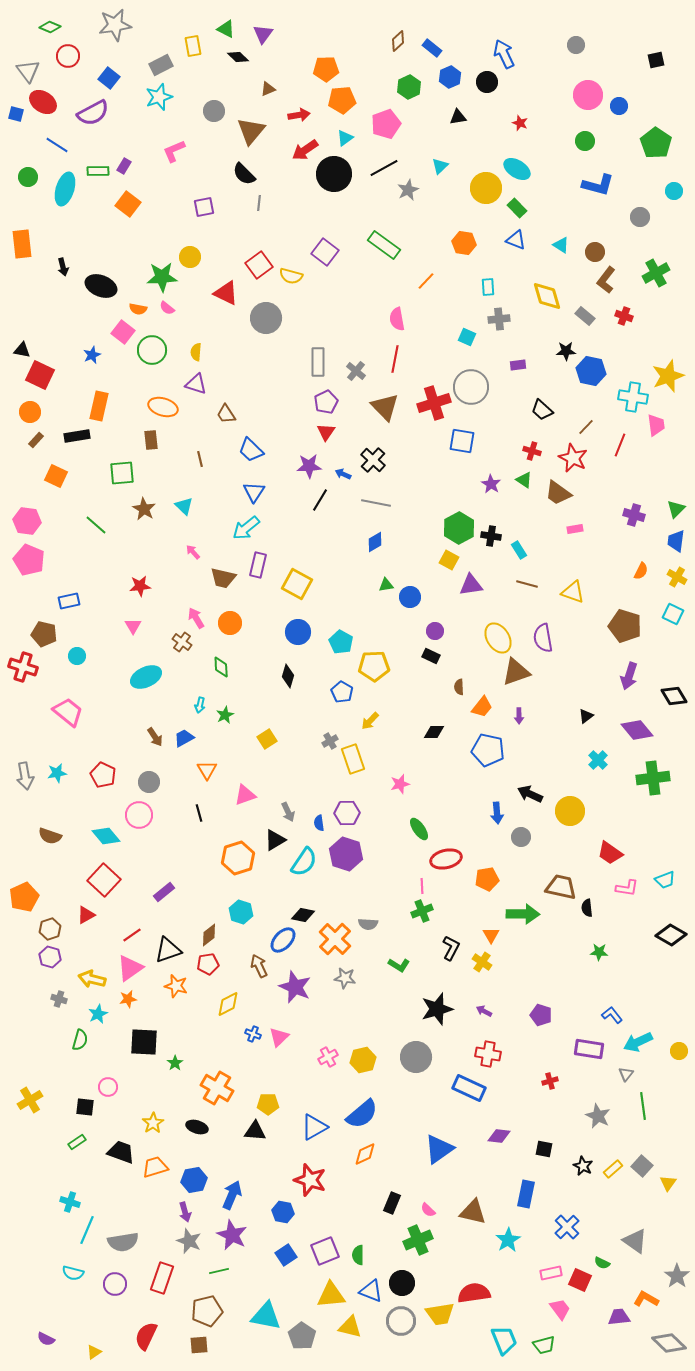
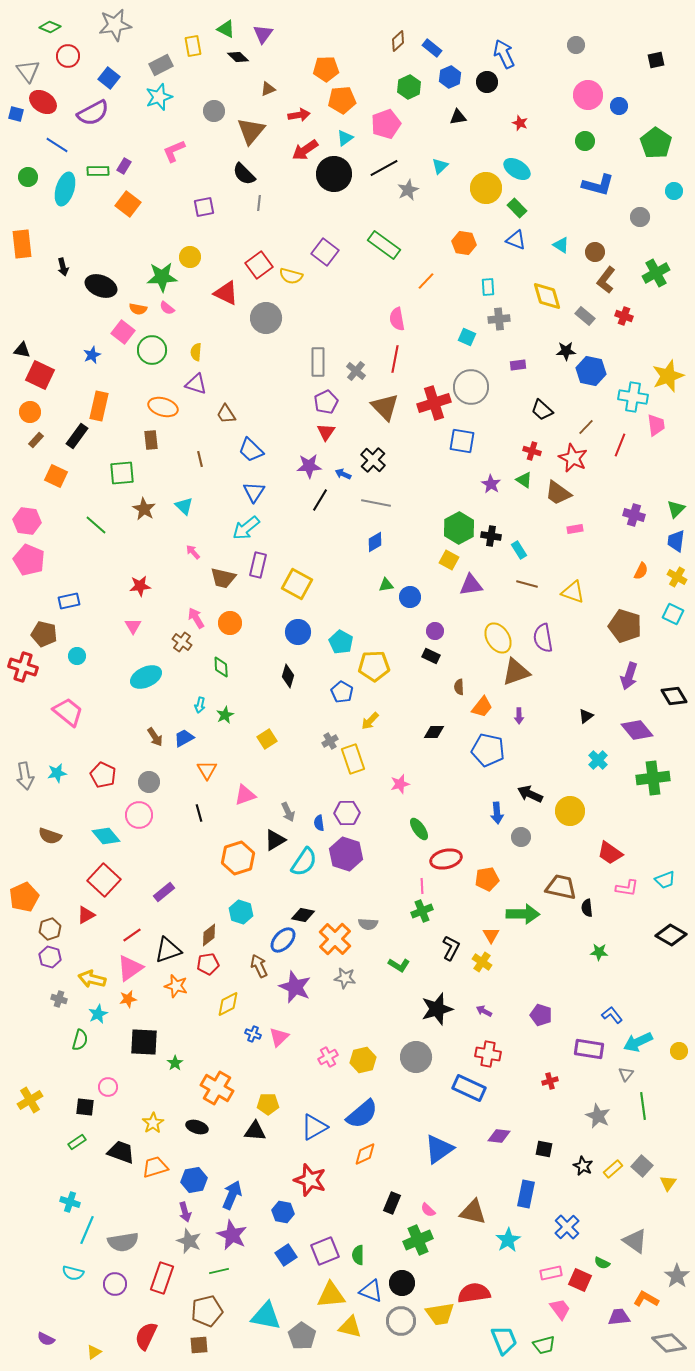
black rectangle at (77, 436): rotated 45 degrees counterclockwise
